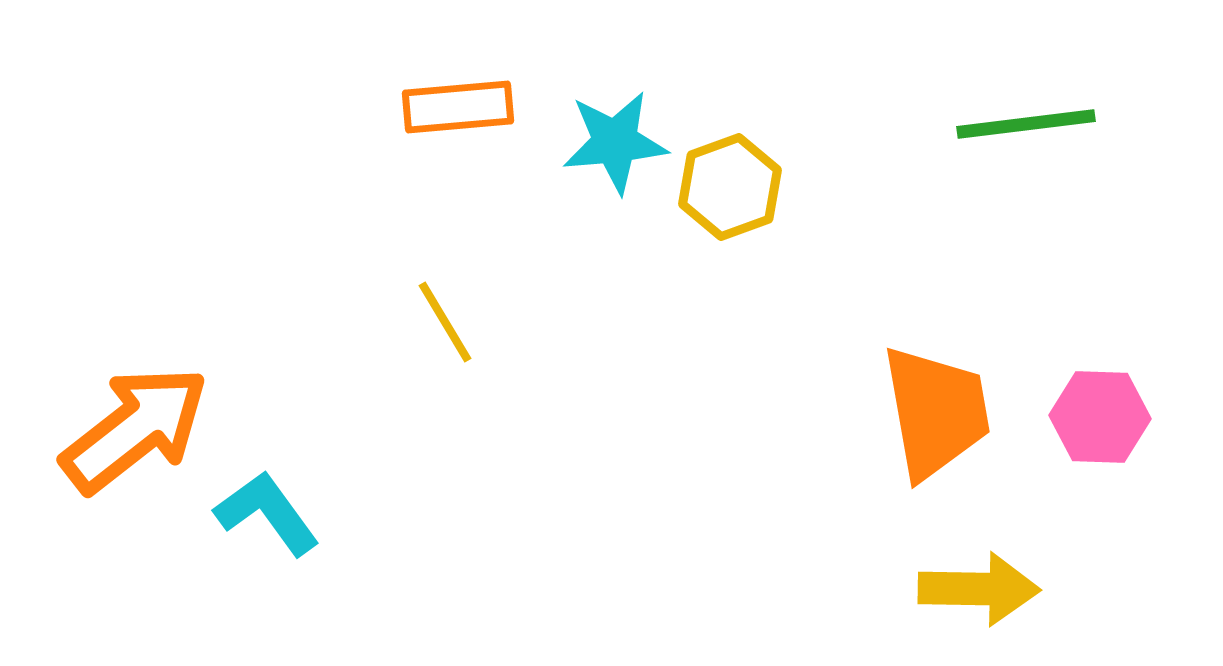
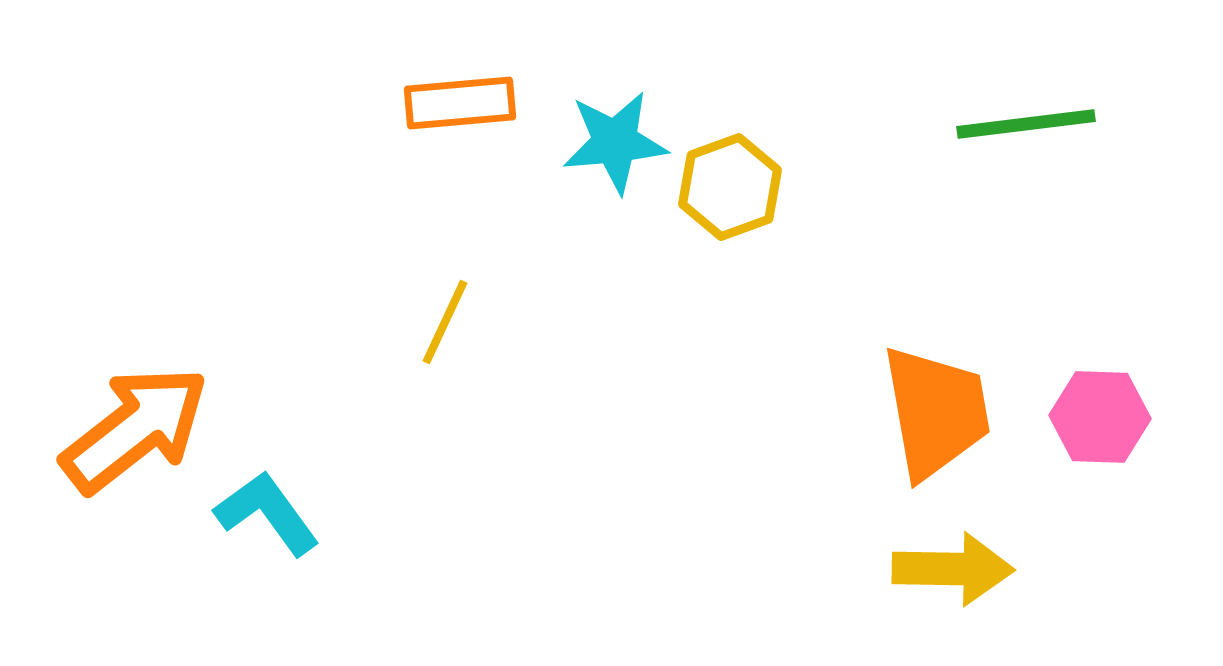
orange rectangle: moved 2 px right, 4 px up
yellow line: rotated 56 degrees clockwise
yellow arrow: moved 26 px left, 20 px up
